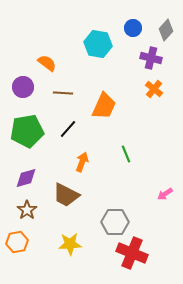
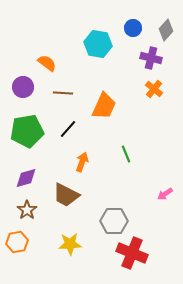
gray hexagon: moved 1 px left, 1 px up
